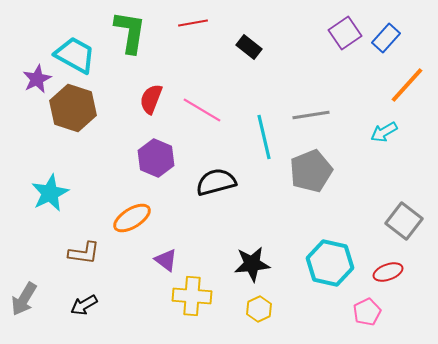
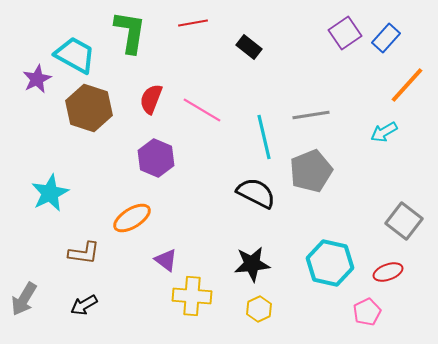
brown hexagon: moved 16 px right
black semicircle: moved 40 px right, 11 px down; rotated 42 degrees clockwise
